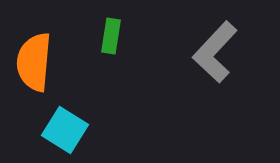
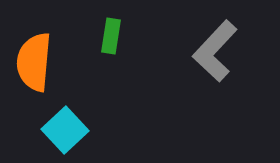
gray L-shape: moved 1 px up
cyan square: rotated 15 degrees clockwise
